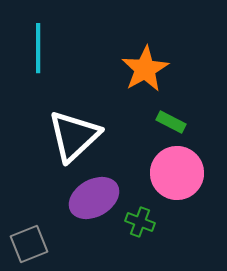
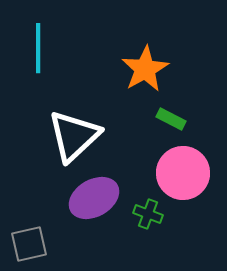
green rectangle: moved 3 px up
pink circle: moved 6 px right
green cross: moved 8 px right, 8 px up
gray square: rotated 9 degrees clockwise
